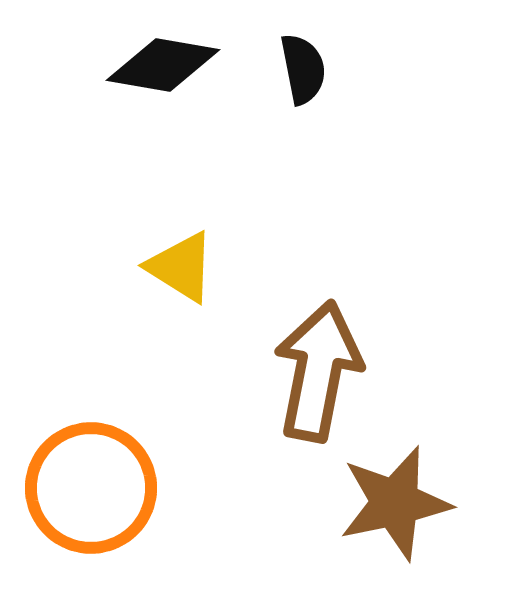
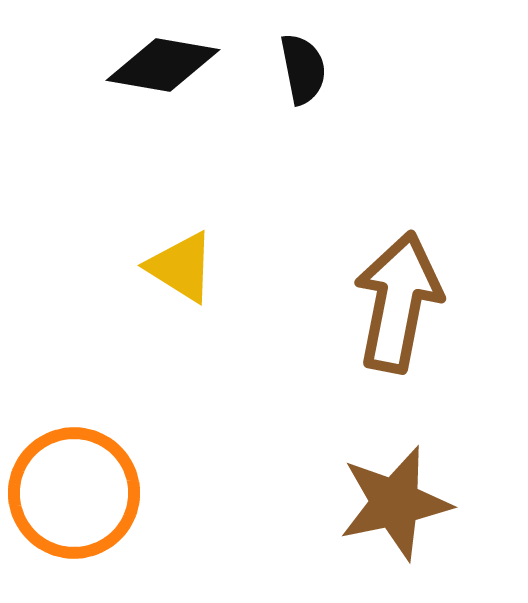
brown arrow: moved 80 px right, 69 px up
orange circle: moved 17 px left, 5 px down
